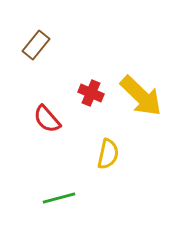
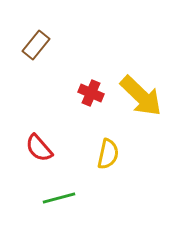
red semicircle: moved 8 px left, 29 px down
